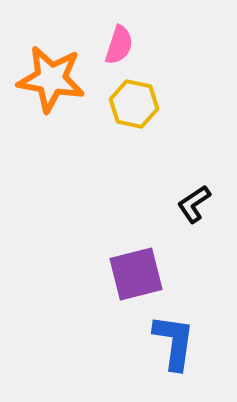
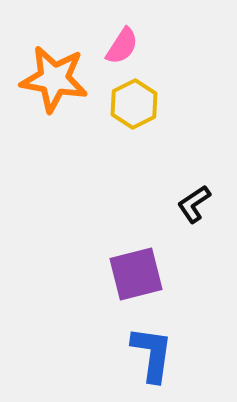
pink semicircle: moved 3 px right, 1 px down; rotated 15 degrees clockwise
orange star: moved 3 px right
yellow hexagon: rotated 21 degrees clockwise
blue L-shape: moved 22 px left, 12 px down
